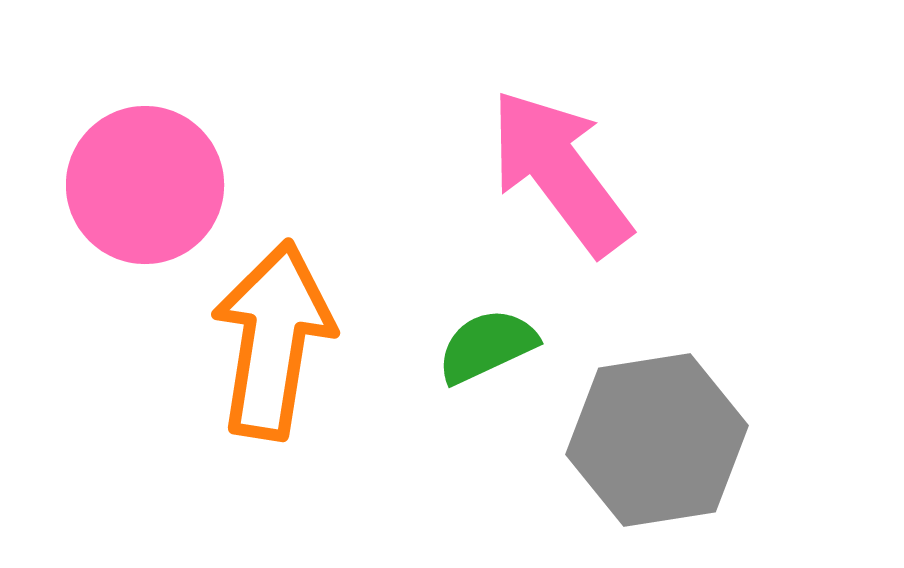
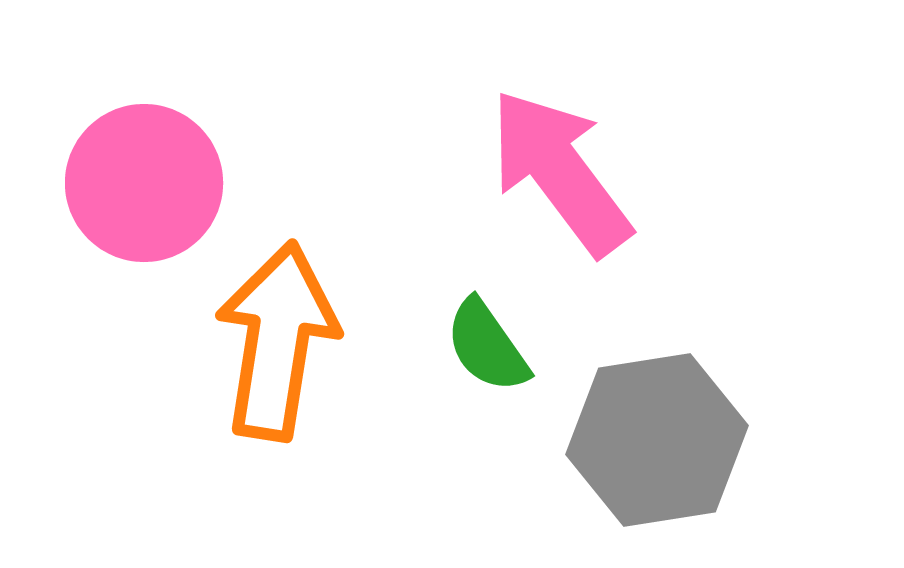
pink circle: moved 1 px left, 2 px up
orange arrow: moved 4 px right, 1 px down
green semicircle: rotated 100 degrees counterclockwise
